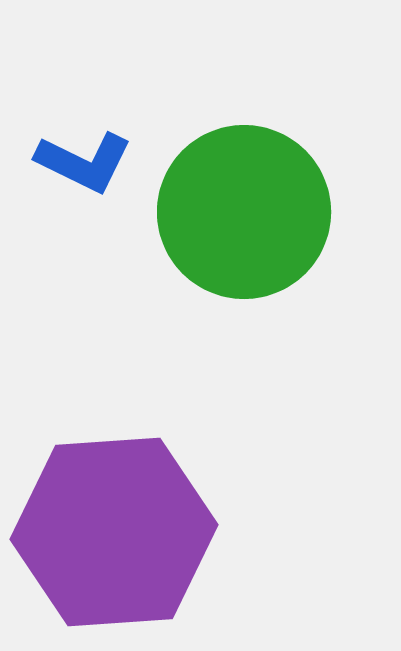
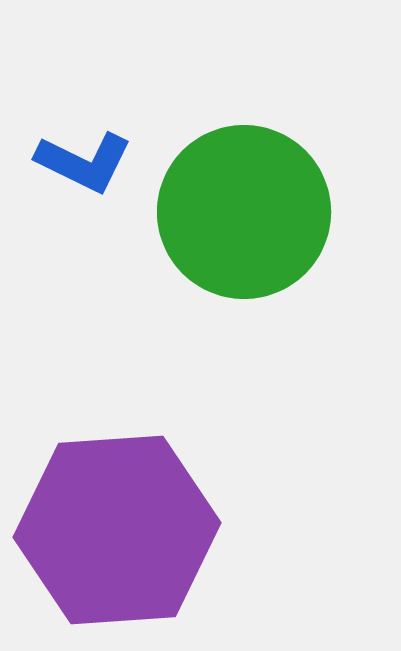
purple hexagon: moved 3 px right, 2 px up
